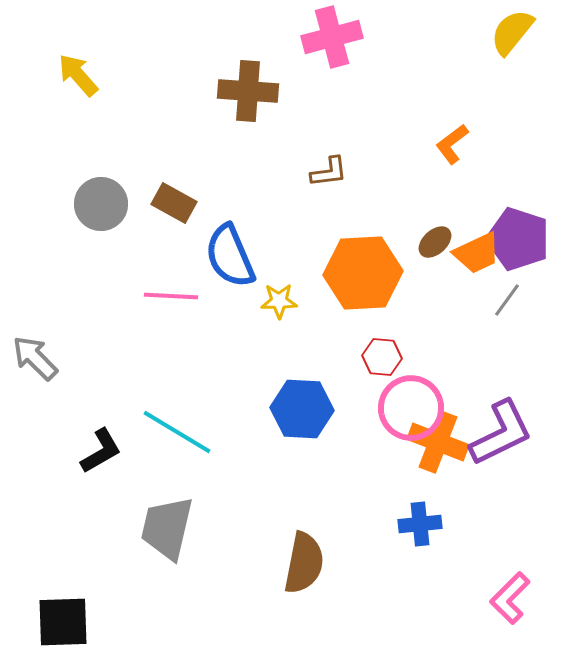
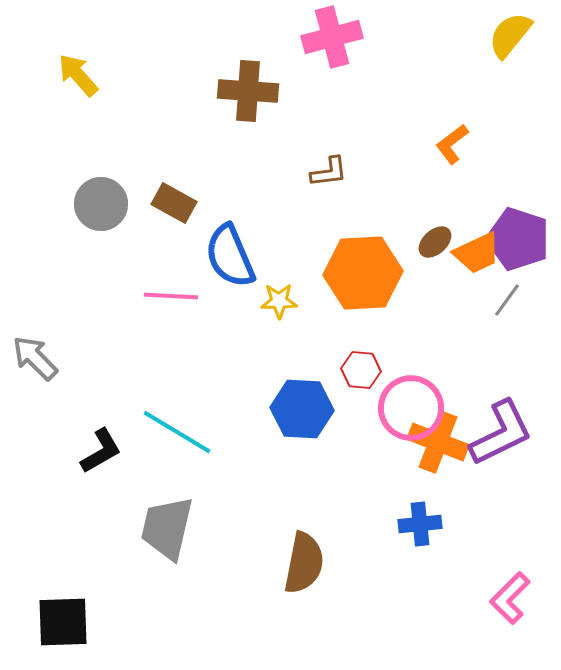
yellow semicircle: moved 2 px left, 3 px down
red hexagon: moved 21 px left, 13 px down
